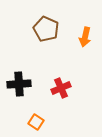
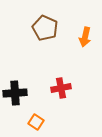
brown pentagon: moved 1 px left, 1 px up
black cross: moved 4 px left, 9 px down
red cross: rotated 12 degrees clockwise
